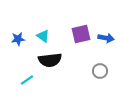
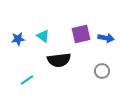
black semicircle: moved 9 px right
gray circle: moved 2 px right
